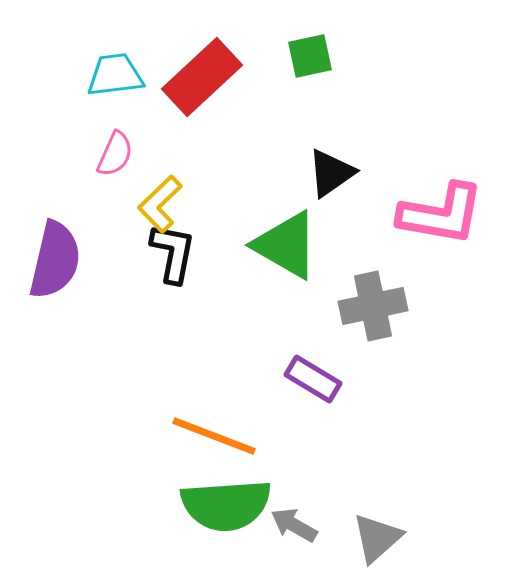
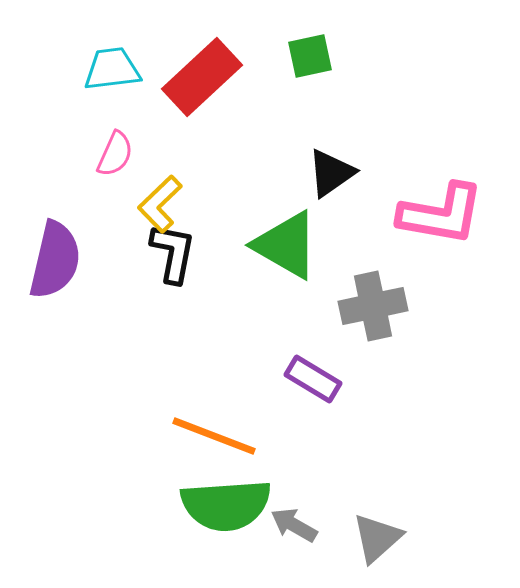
cyan trapezoid: moved 3 px left, 6 px up
